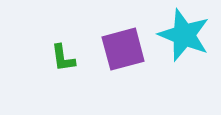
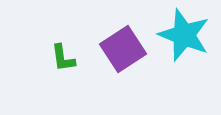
purple square: rotated 18 degrees counterclockwise
